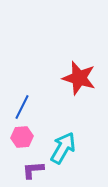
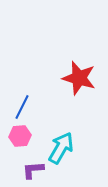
pink hexagon: moved 2 px left, 1 px up
cyan arrow: moved 2 px left
